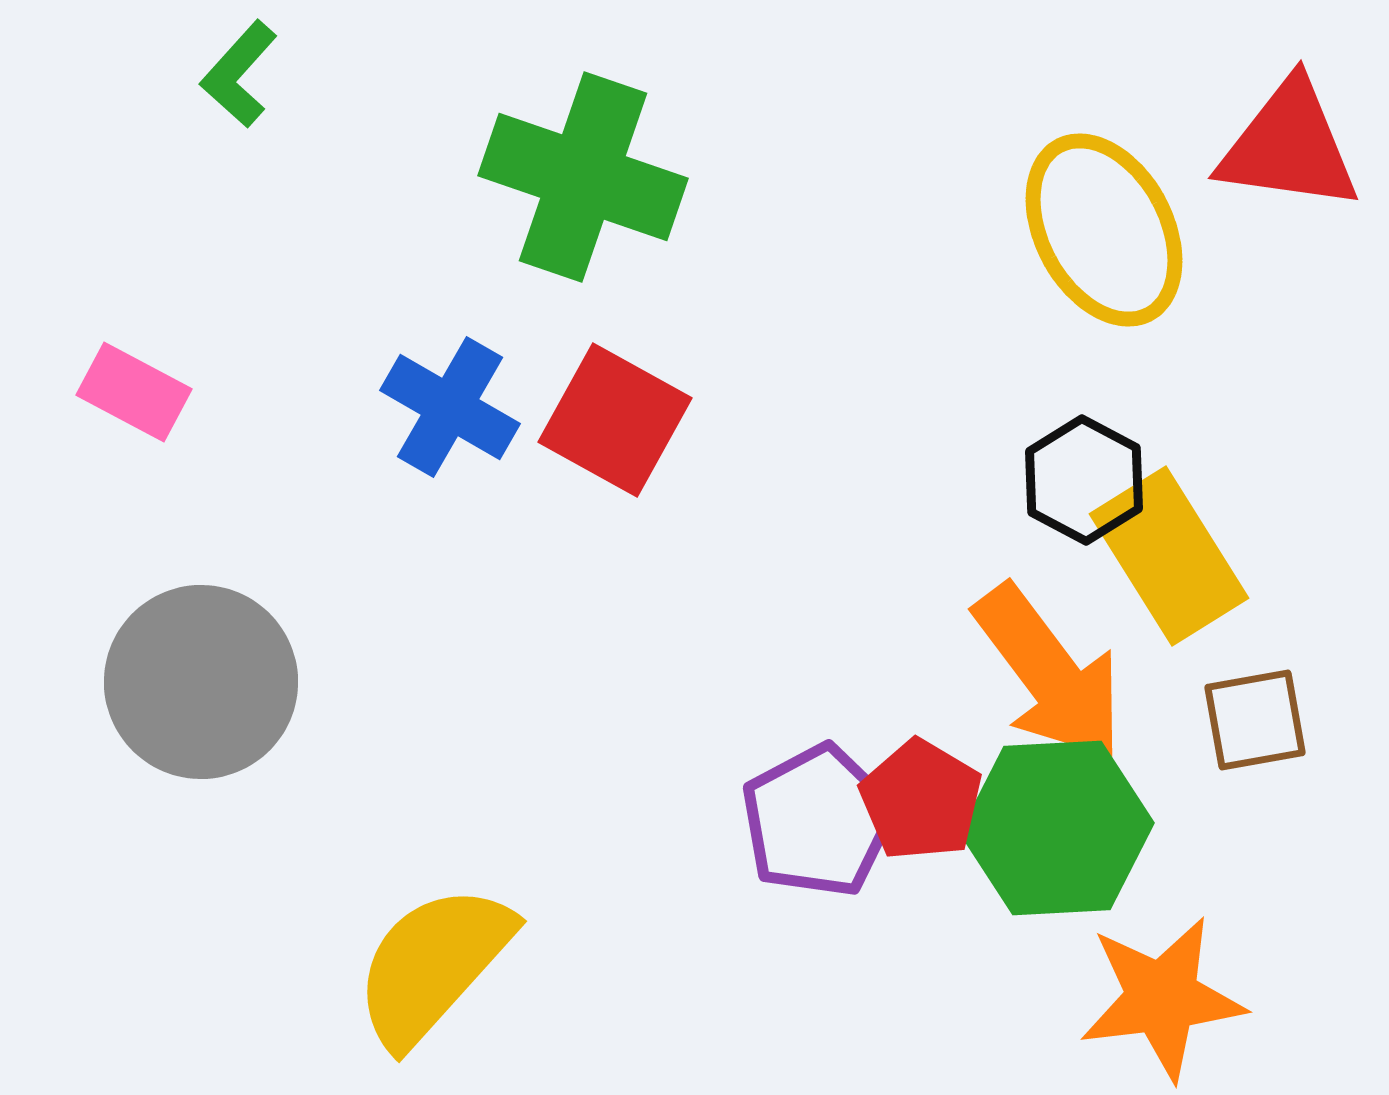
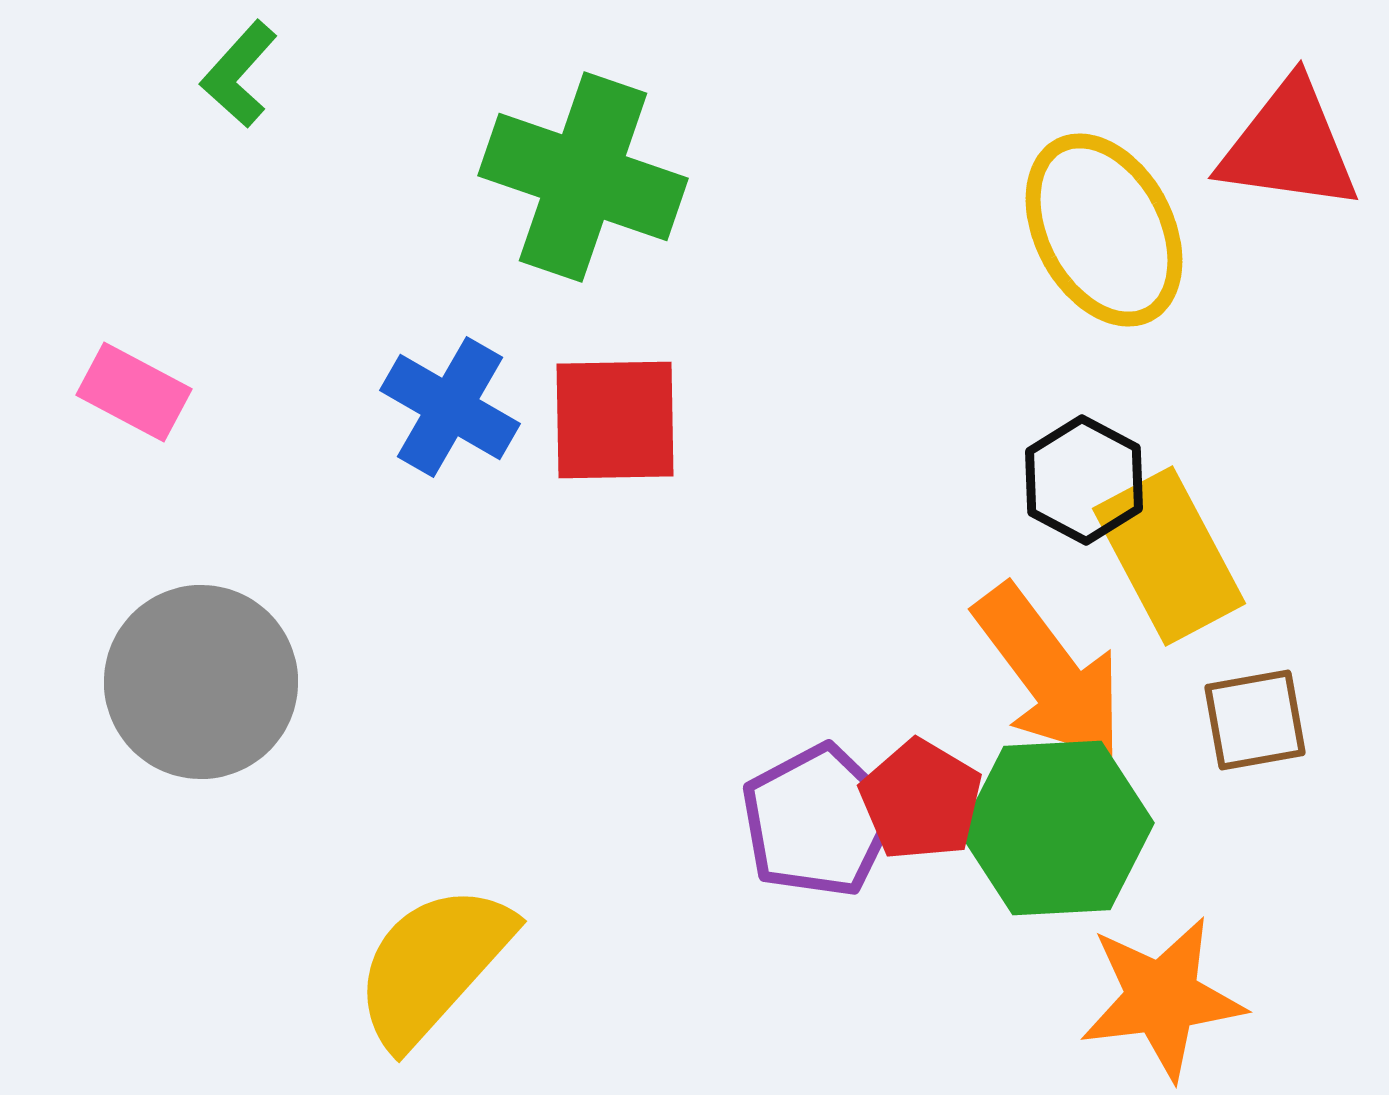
red square: rotated 30 degrees counterclockwise
yellow rectangle: rotated 4 degrees clockwise
